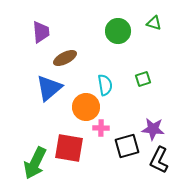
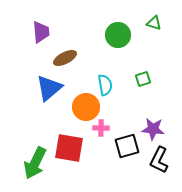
green circle: moved 4 px down
